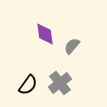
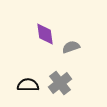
gray semicircle: moved 1 px left, 1 px down; rotated 30 degrees clockwise
black semicircle: rotated 125 degrees counterclockwise
